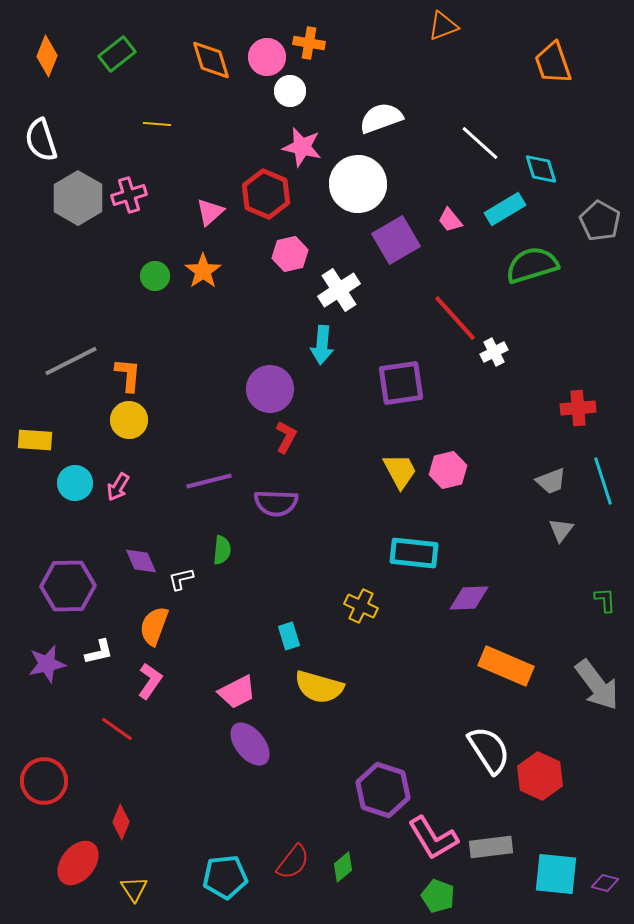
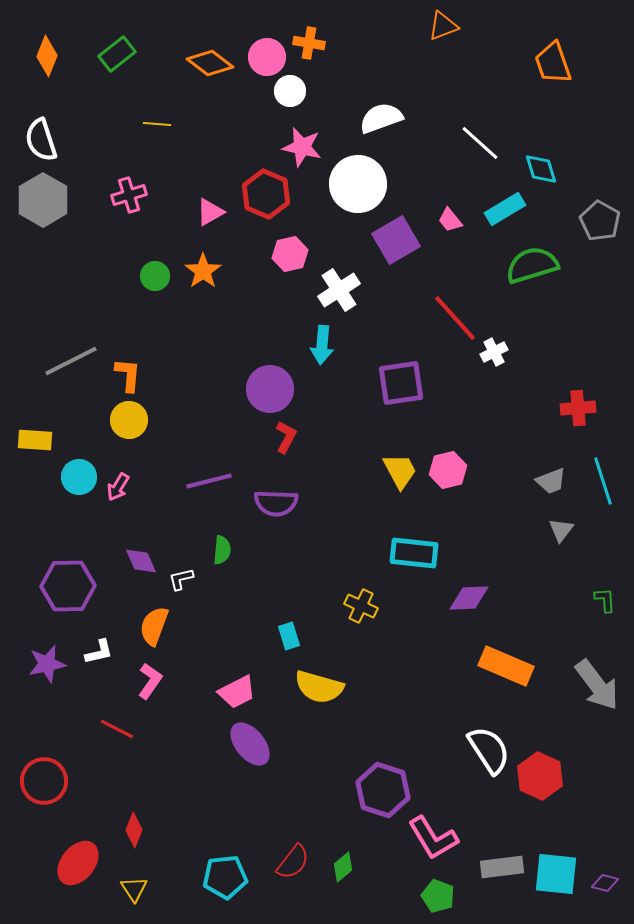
orange diamond at (211, 60): moved 1 px left, 3 px down; rotated 36 degrees counterclockwise
gray hexagon at (78, 198): moved 35 px left, 2 px down
pink triangle at (210, 212): rotated 12 degrees clockwise
cyan circle at (75, 483): moved 4 px right, 6 px up
red line at (117, 729): rotated 8 degrees counterclockwise
red diamond at (121, 822): moved 13 px right, 8 px down
gray rectangle at (491, 847): moved 11 px right, 20 px down
